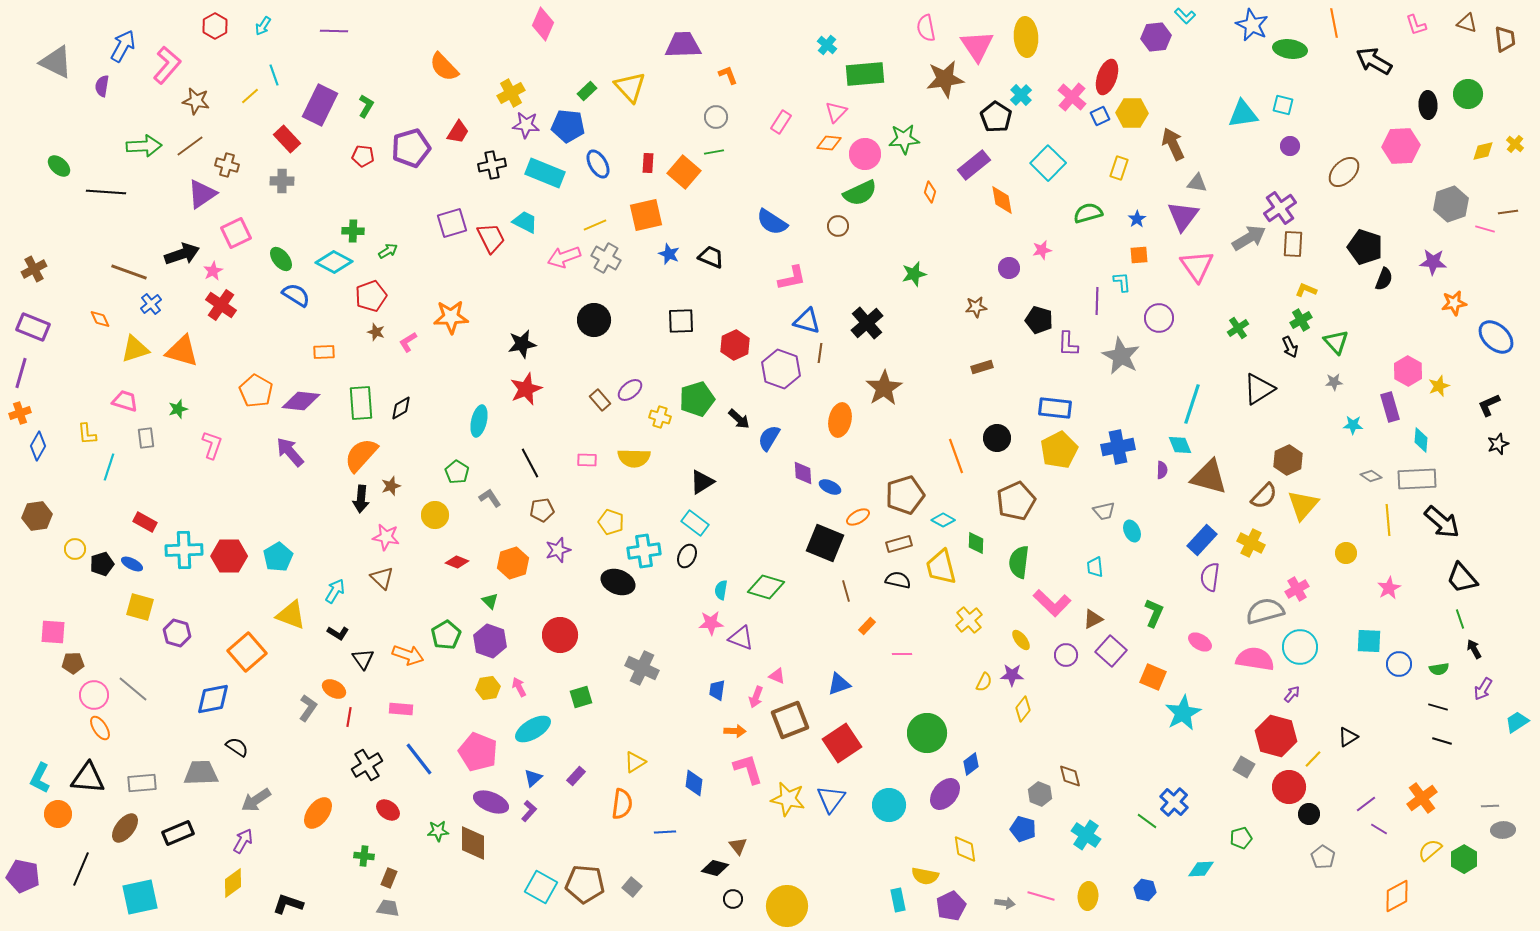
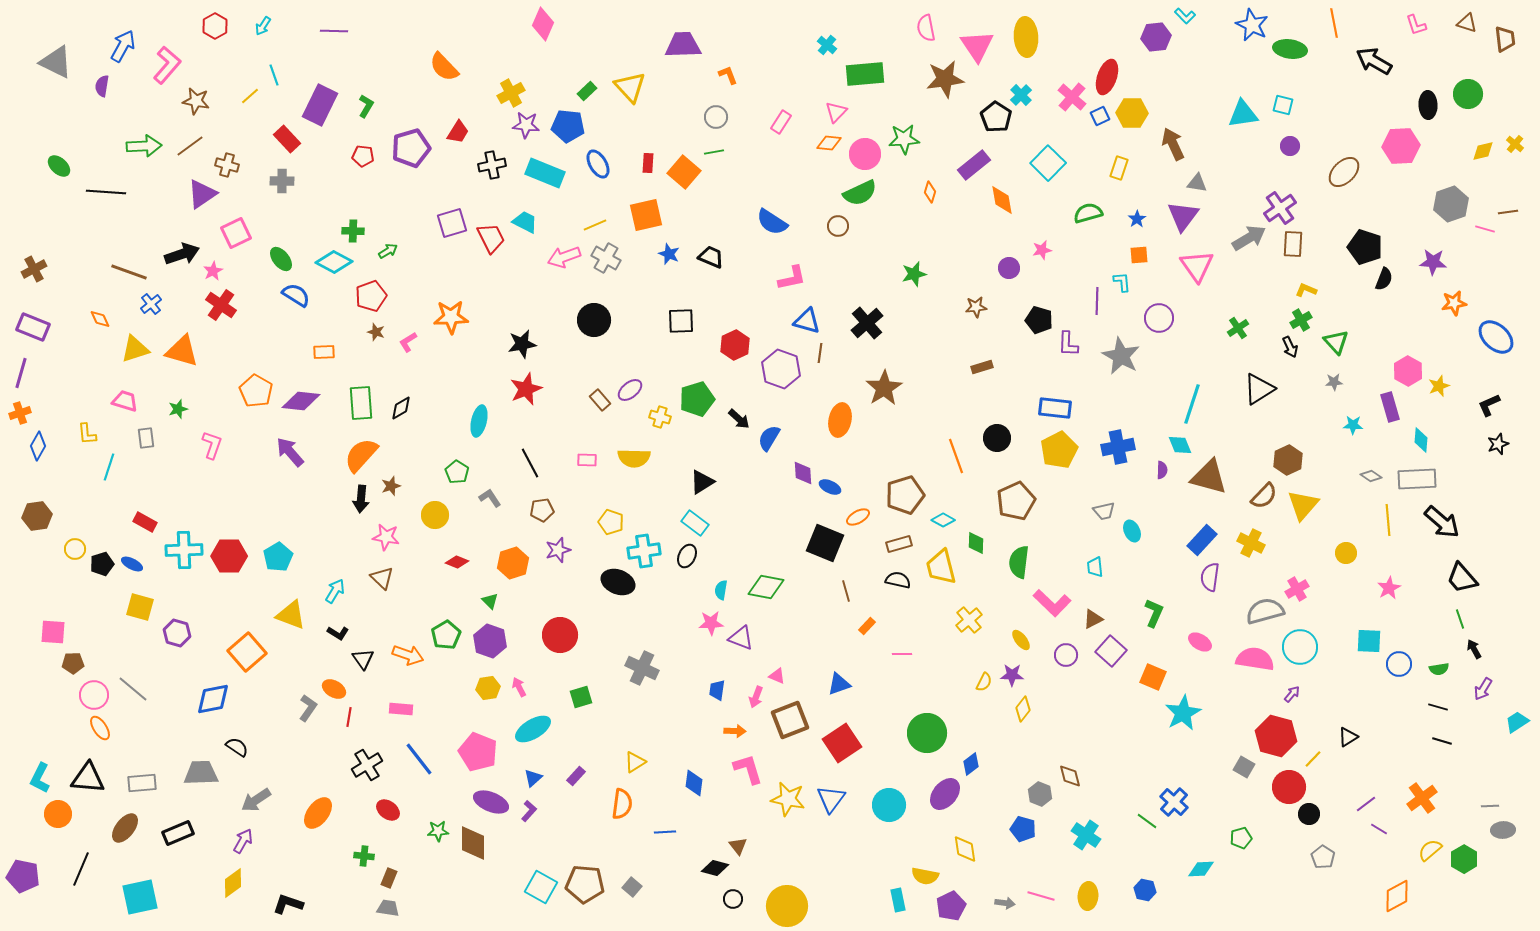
green diamond at (766, 587): rotated 6 degrees counterclockwise
